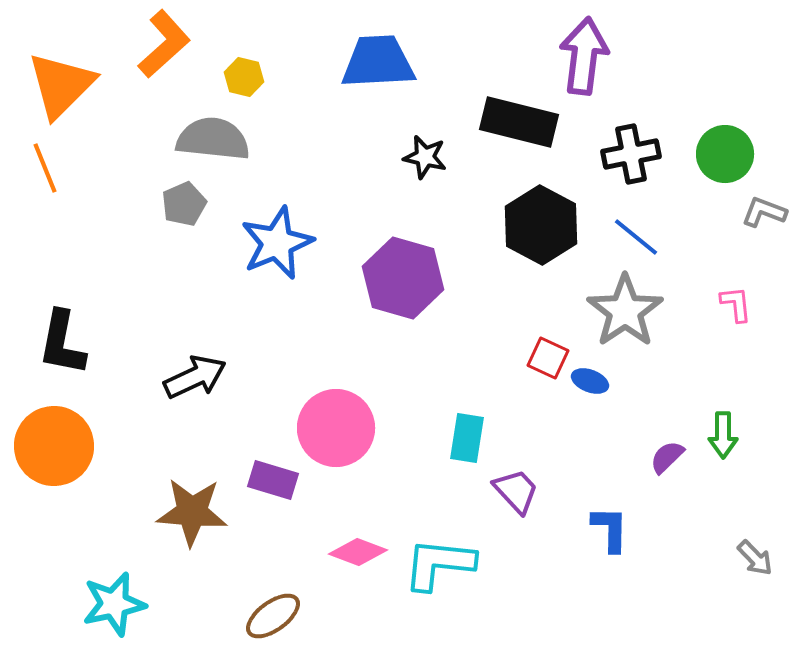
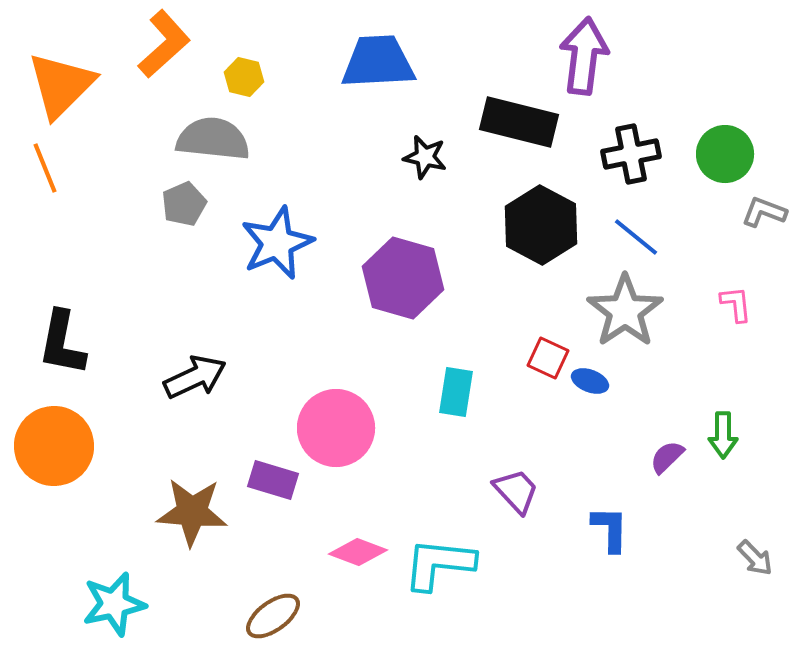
cyan rectangle: moved 11 px left, 46 px up
